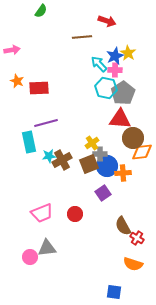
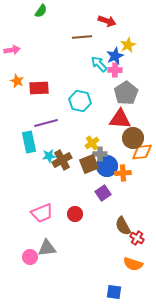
yellow star: moved 8 px up; rotated 14 degrees clockwise
cyan hexagon: moved 26 px left, 13 px down
gray pentagon: moved 3 px right
